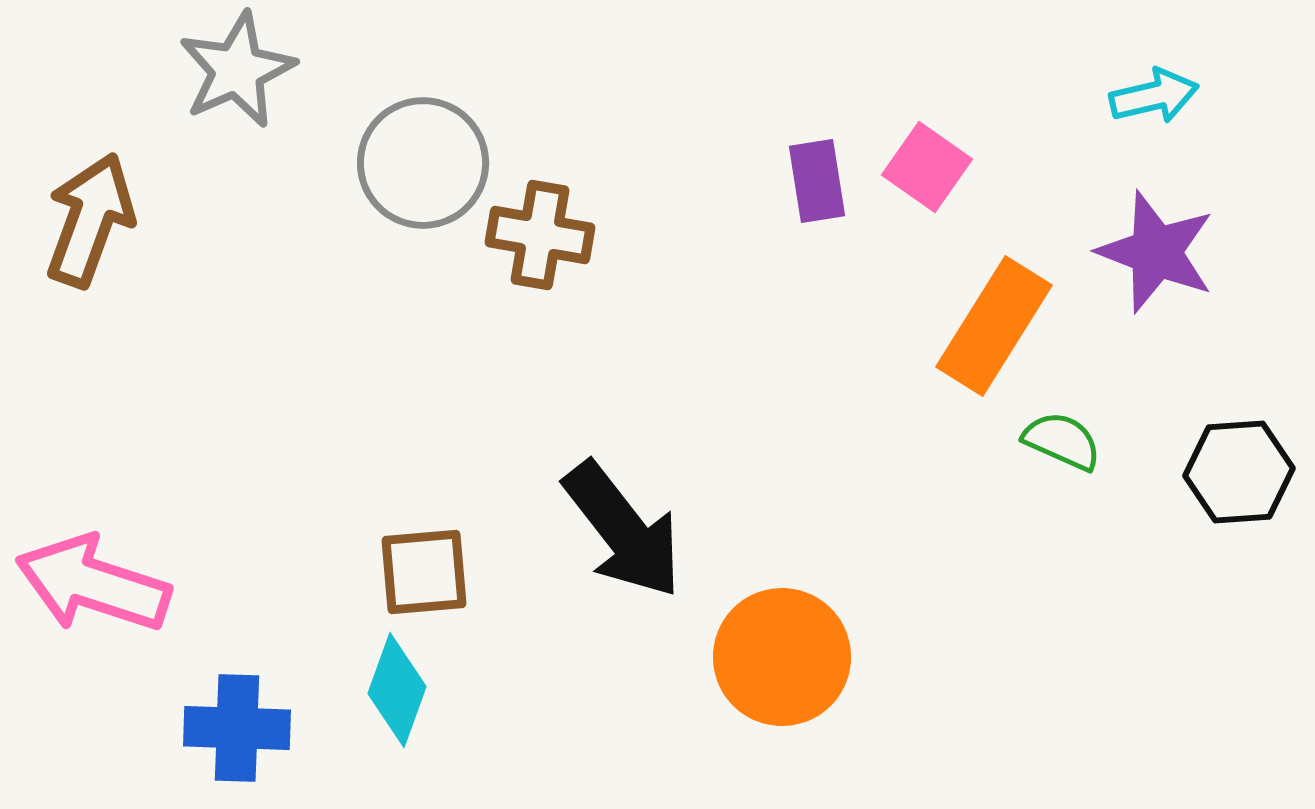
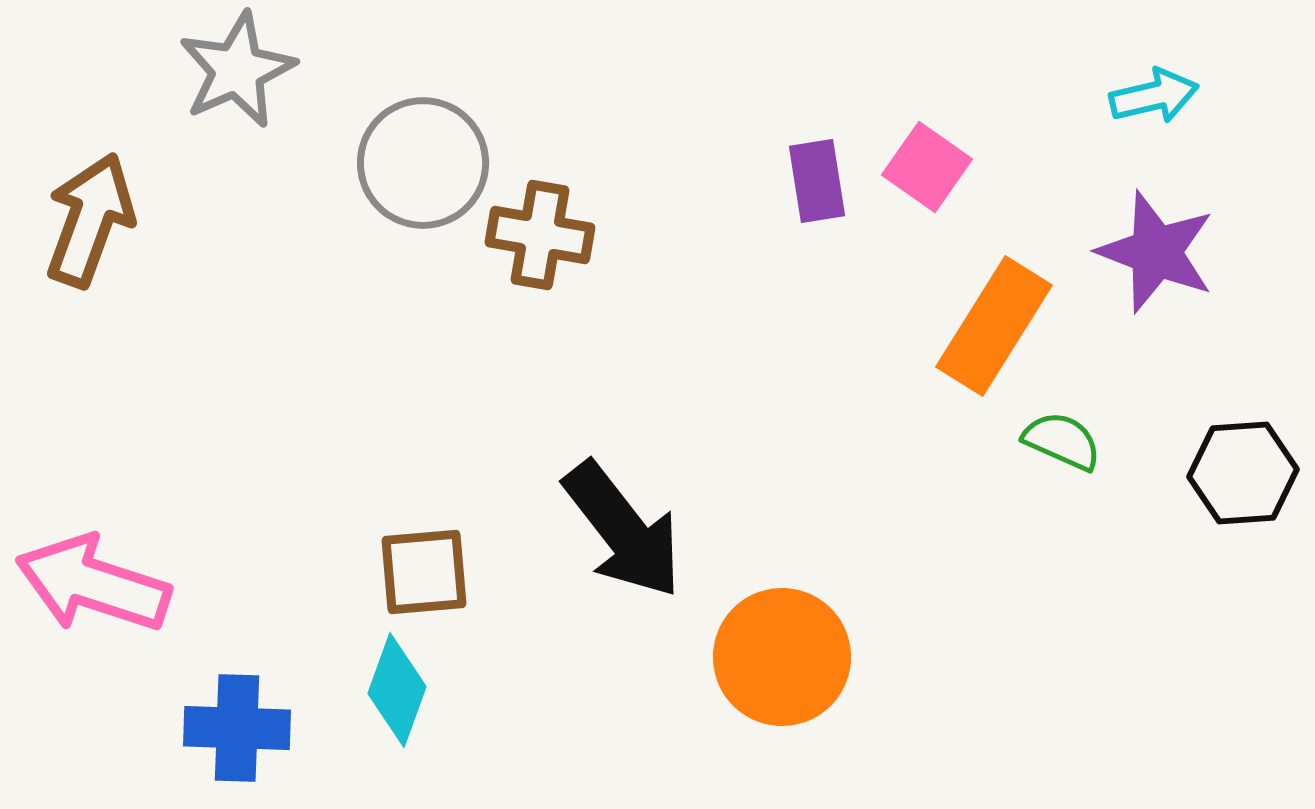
black hexagon: moved 4 px right, 1 px down
